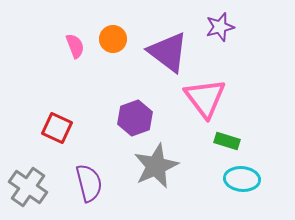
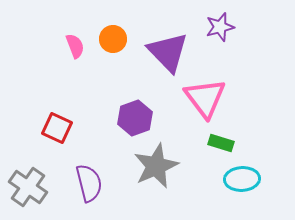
purple triangle: rotated 9 degrees clockwise
green rectangle: moved 6 px left, 2 px down
cyan ellipse: rotated 8 degrees counterclockwise
